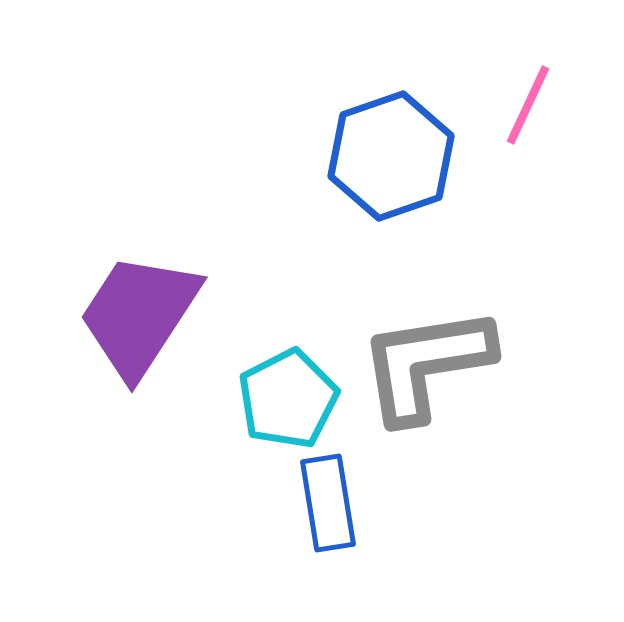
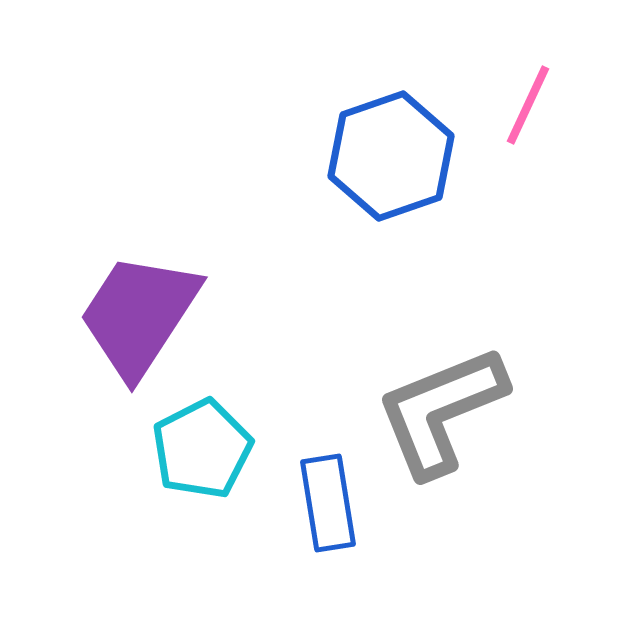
gray L-shape: moved 15 px right, 47 px down; rotated 13 degrees counterclockwise
cyan pentagon: moved 86 px left, 50 px down
